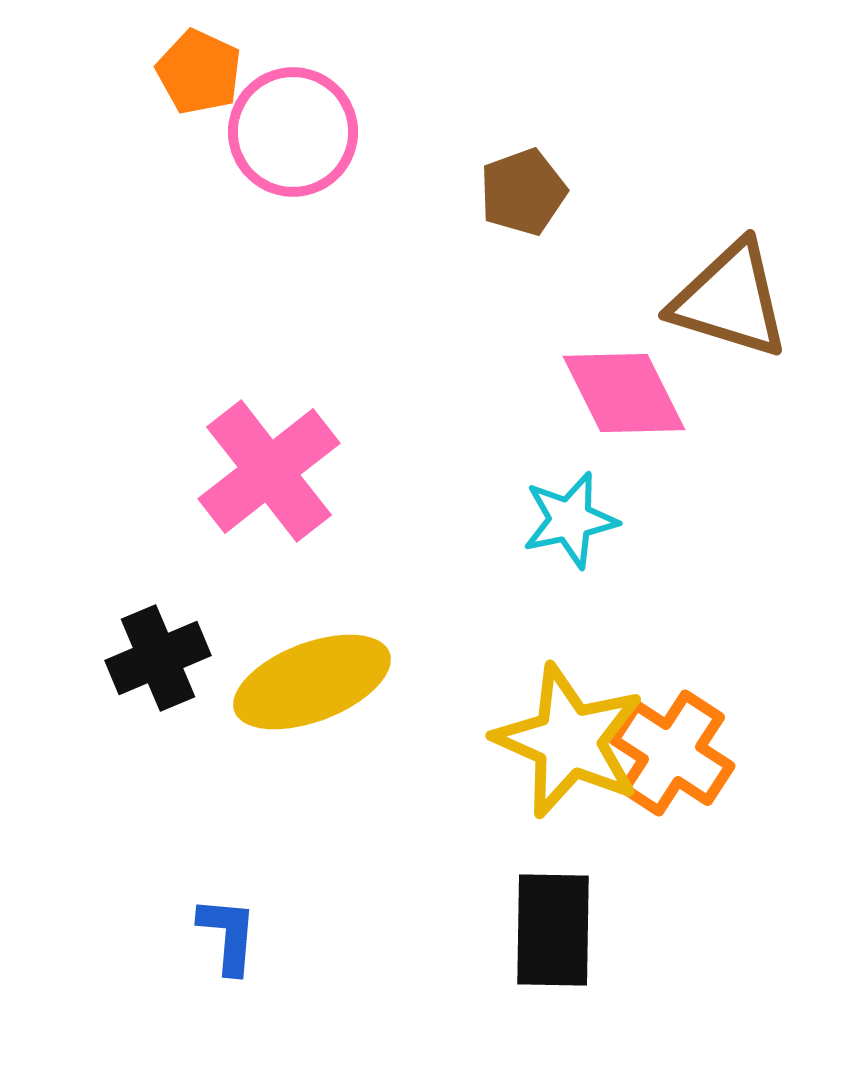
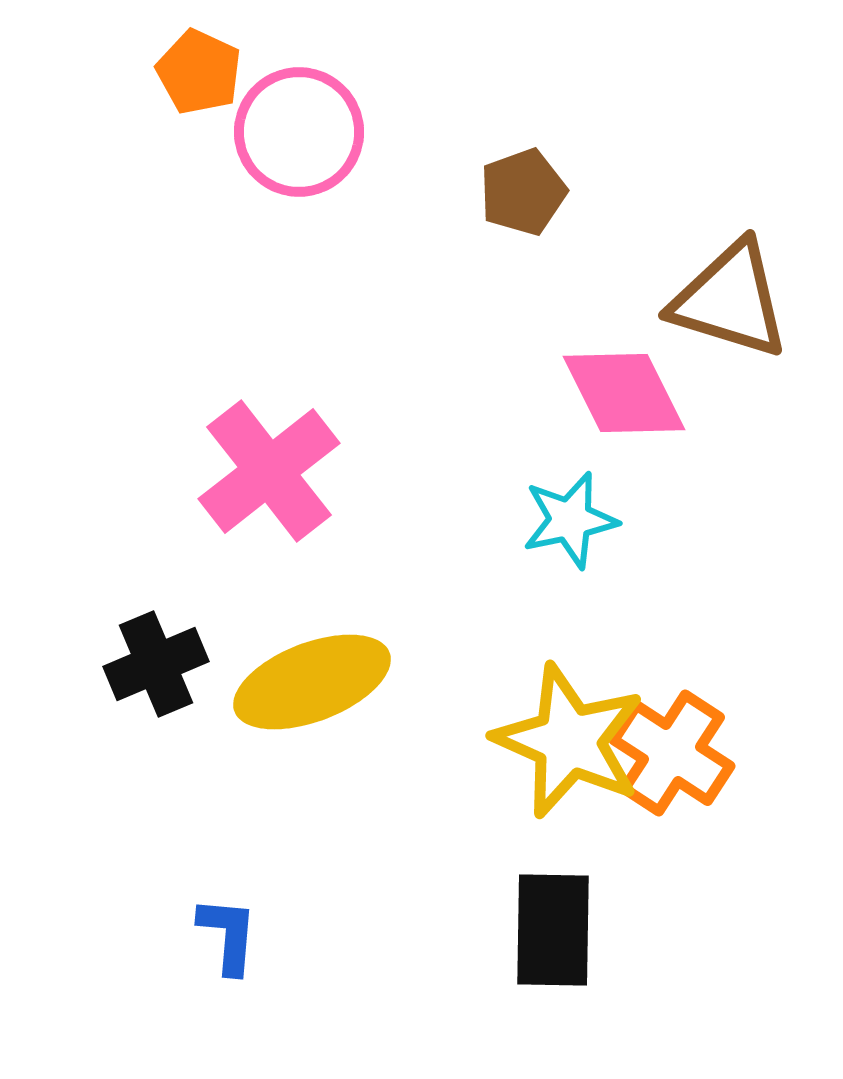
pink circle: moved 6 px right
black cross: moved 2 px left, 6 px down
